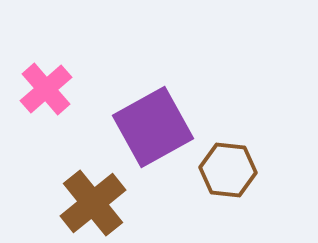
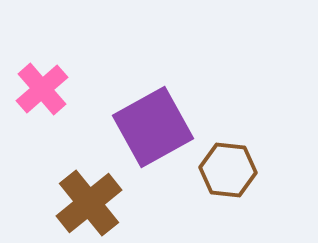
pink cross: moved 4 px left
brown cross: moved 4 px left
